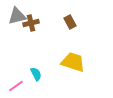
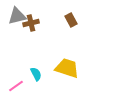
brown rectangle: moved 1 px right, 2 px up
yellow trapezoid: moved 6 px left, 6 px down
